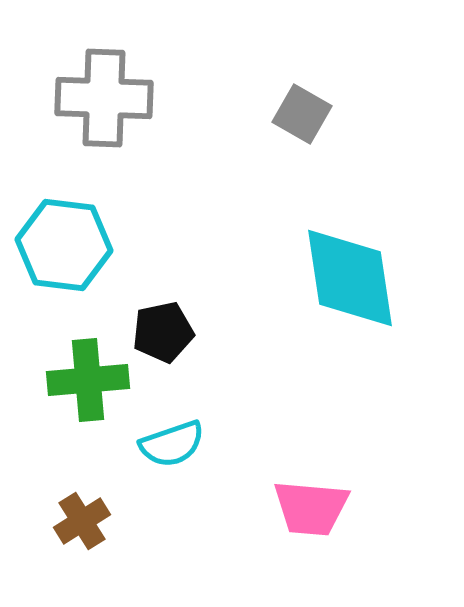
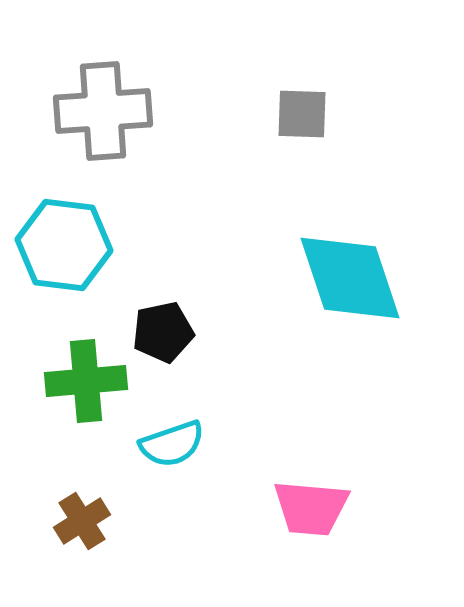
gray cross: moved 1 px left, 13 px down; rotated 6 degrees counterclockwise
gray square: rotated 28 degrees counterclockwise
cyan diamond: rotated 10 degrees counterclockwise
green cross: moved 2 px left, 1 px down
